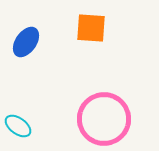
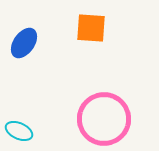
blue ellipse: moved 2 px left, 1 px down
cyan ellipse: moved 1 px right, 5 px down; rotated 12 degrees counterclockwise
